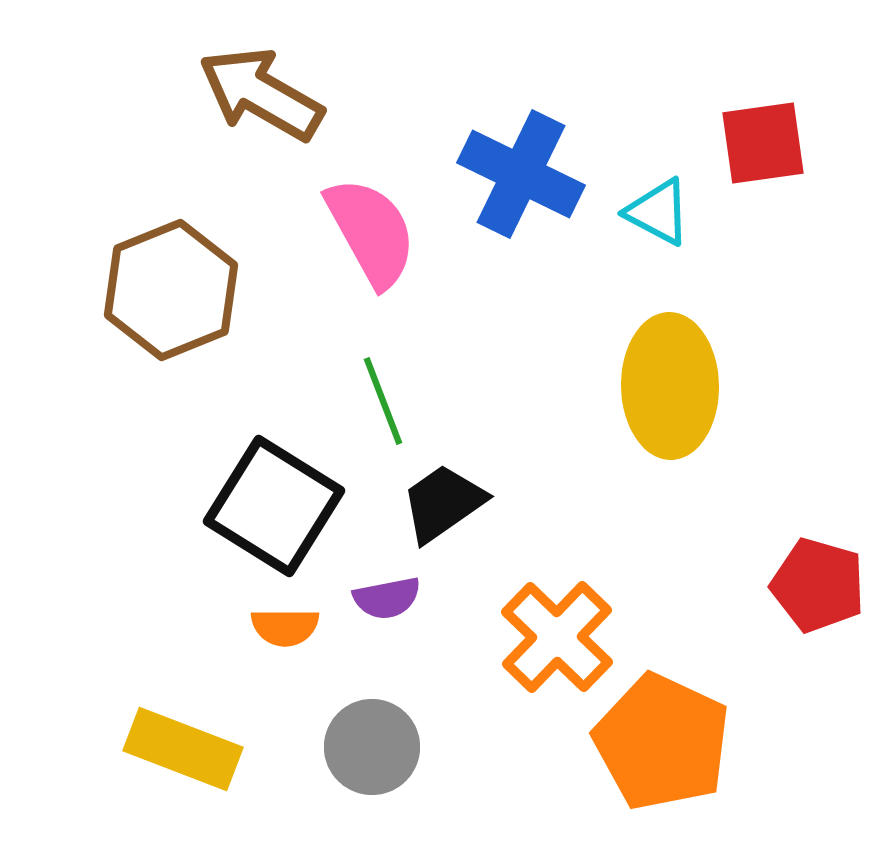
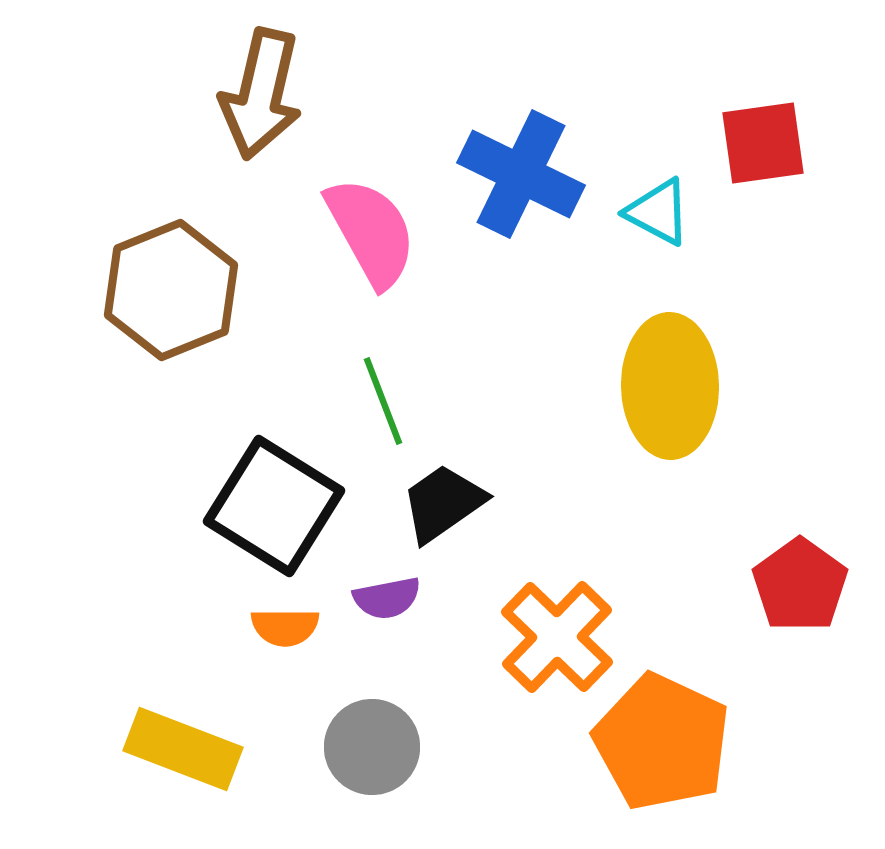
brown arrow: rotated 107 degrees counterclockwise
red pentagon: moved 18 px left; rotated 20 degrees clockwise
